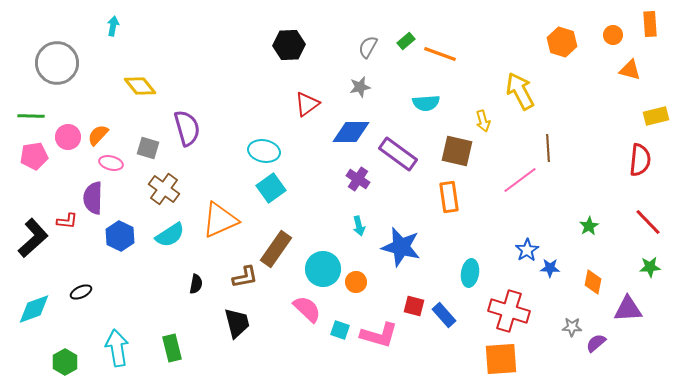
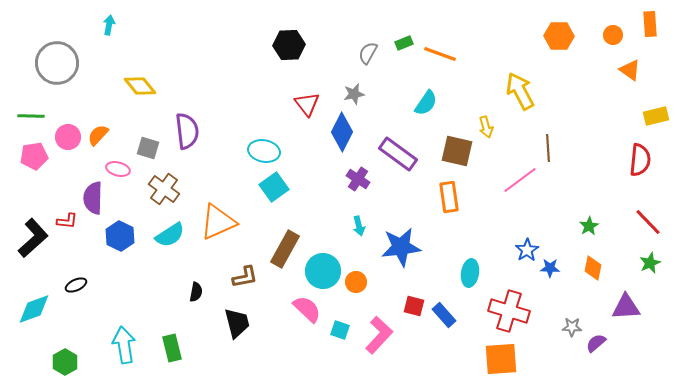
cyan arrow at (113, 26): moved 4 px left, 1 px up
green rectangle at (406, 41): moved 2 px left, 2 px down; rotated 18 degrees clockwise
orange hexagon at (562, 42): moved 3 px left, 6 px up; rotated 16 degrees counterclockwise
gray semicircle at (368, 47): moved 6 px down
orange triangle at (630, 70): rotated 20 degrees clockwise
gray star at (360, 87): moved 6 px left, 7 px down
cyan semicircle at (426, 103): rotated 52 degrees counterclockwise
red triangle at (307, 104): rotated 32 degrees counterclockwise
yellow arrow at (483, 121): moved 3 px right, 6 px down
purple semicircle at (187, 128): moved 3 px down; rotated 9 degrees clockwise
blue diamond at (351, 132): moved 9 px left; rotated 63 degrees counterclockwise
pink ellipse at (111, 163): moved 7 px right, 6 px down
cyan square at (271, 188): moved 3 px right, 1 px up
orange triangle at (220, 220): moved 2 px left, 2 px down
blue star at (401, 247): rotated 21 degrees counterclockwise
brown rectangle at (276, 249): moved 9 px right; rotated 6 degrees counterclockwise
green star at (650, 267): moved 4 px up; rotated 20 degrees counterclockwise
cyan circle at (323, 269): moved 2 px down
orange diamond at (593, 282): moved 14 px up
black semicircle at (196, 284): moved 8 px down
black ellipse at (81, 292): moved 5 px left, 7 px up
purple triangle at (628, 309): moved 2 px left, 2 px up
pink L-shape at (379, 335): rotated 63 degrees counterclockwise
cyan arrow at (117, 348): moved 7 px right, 3 px up
